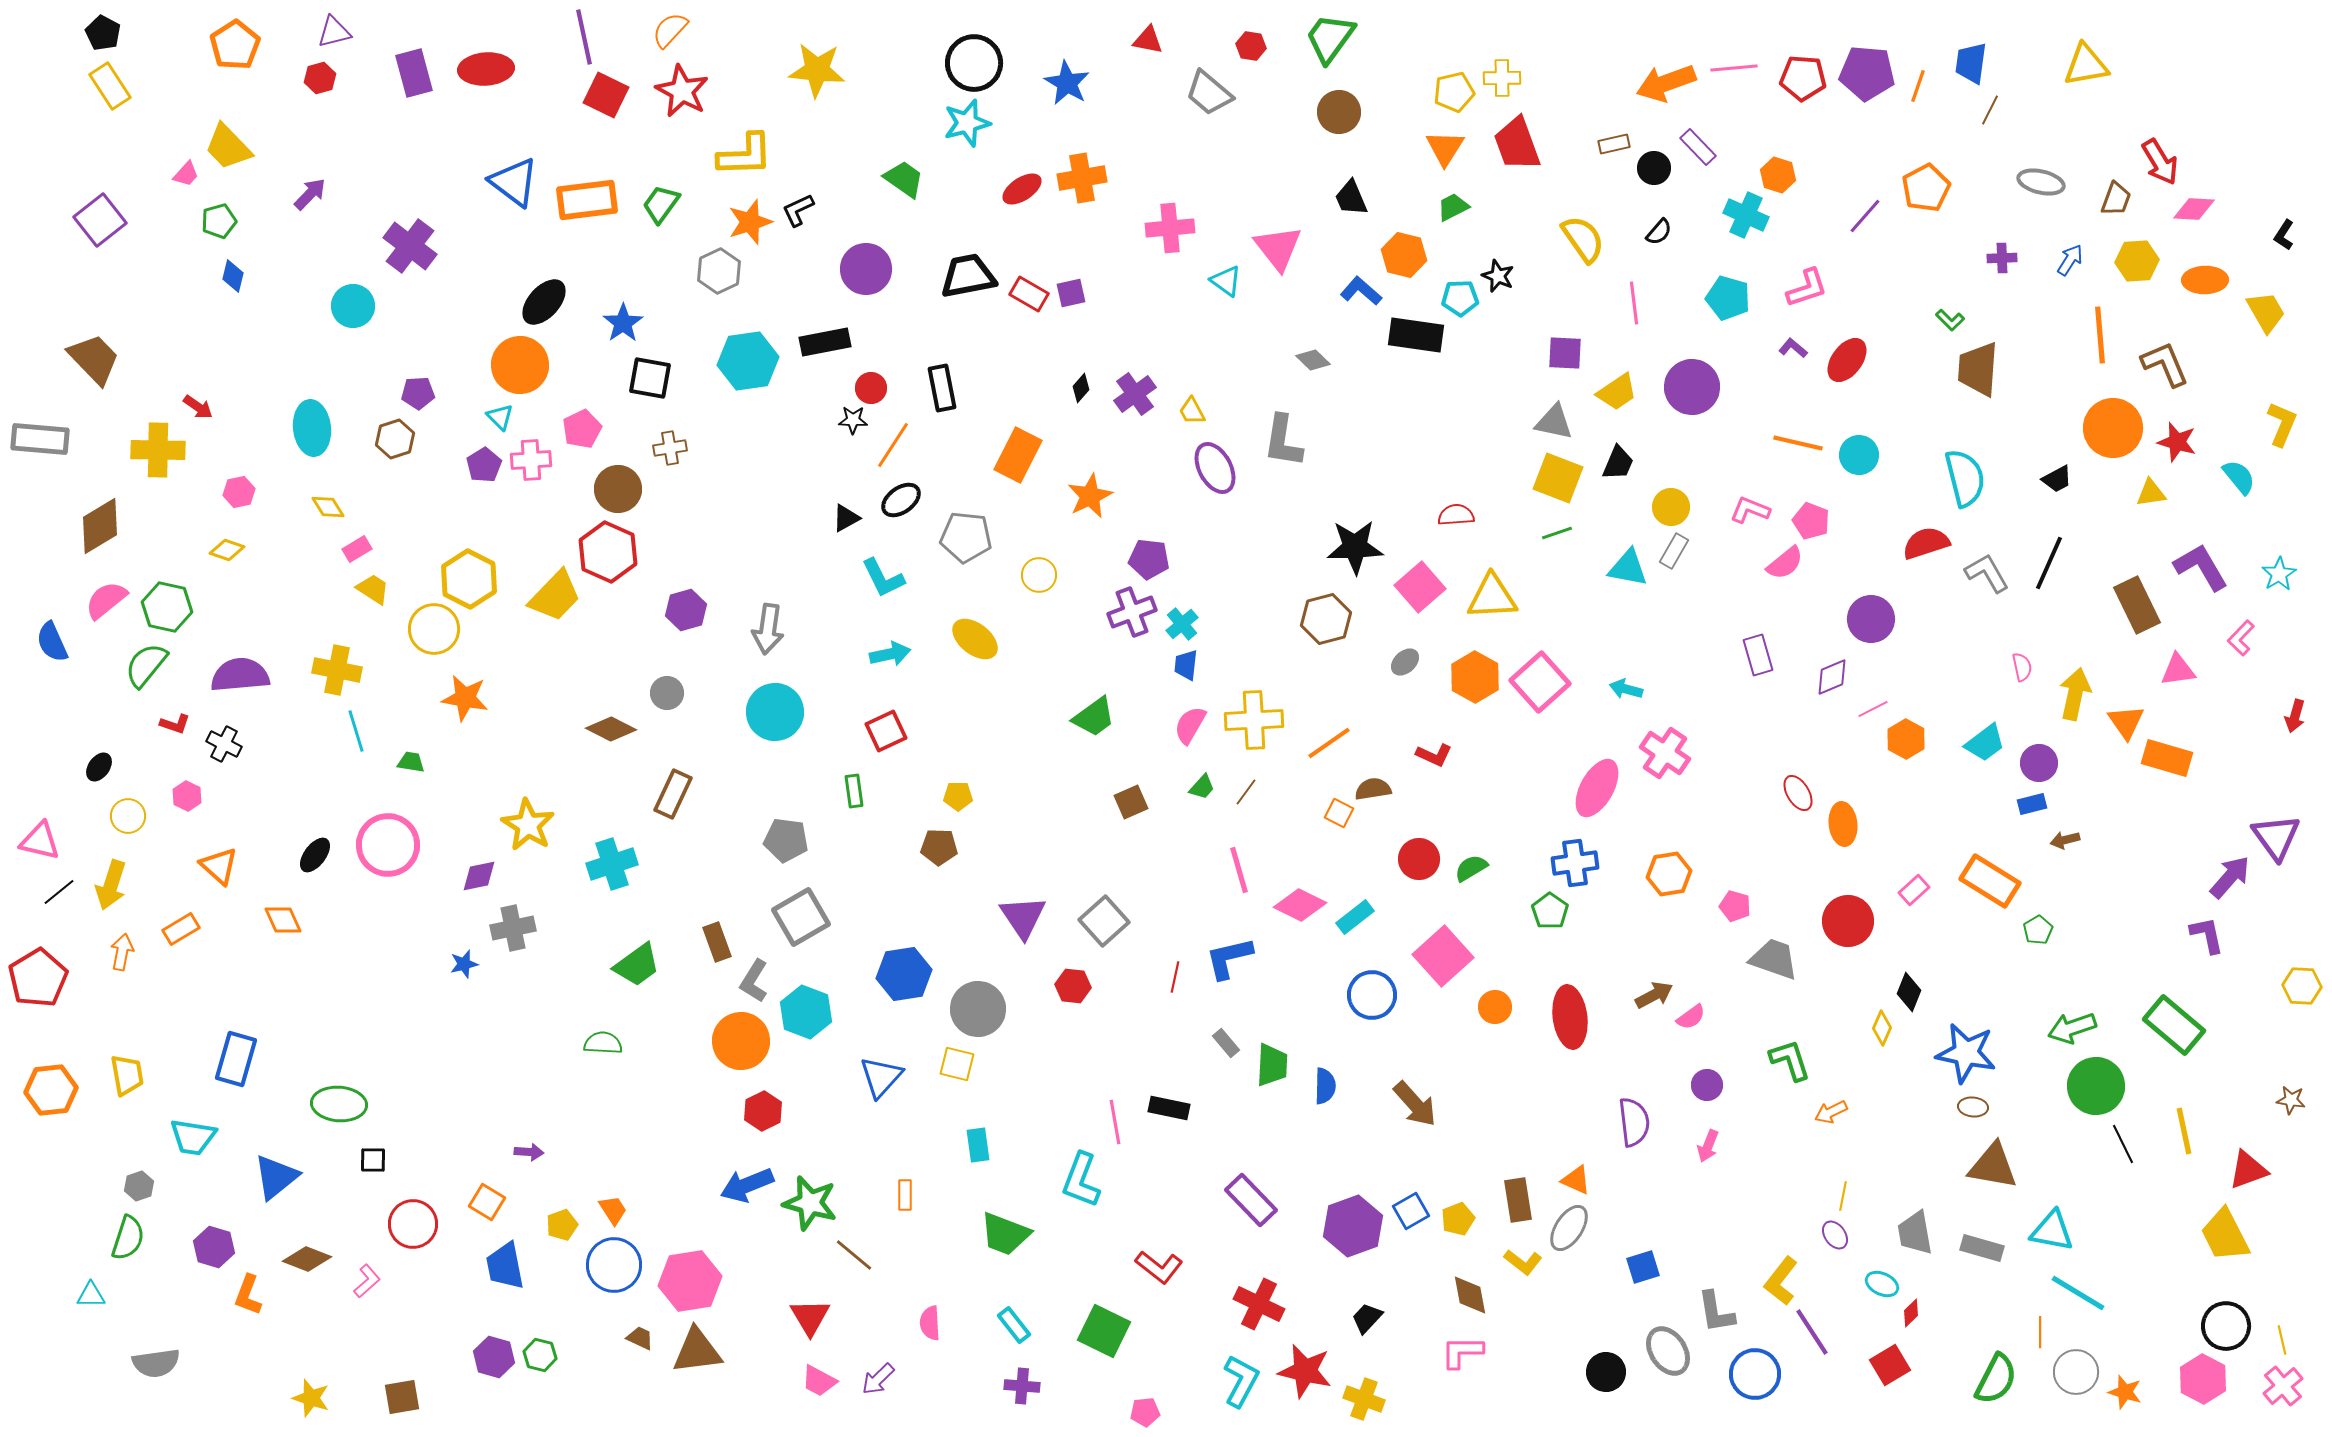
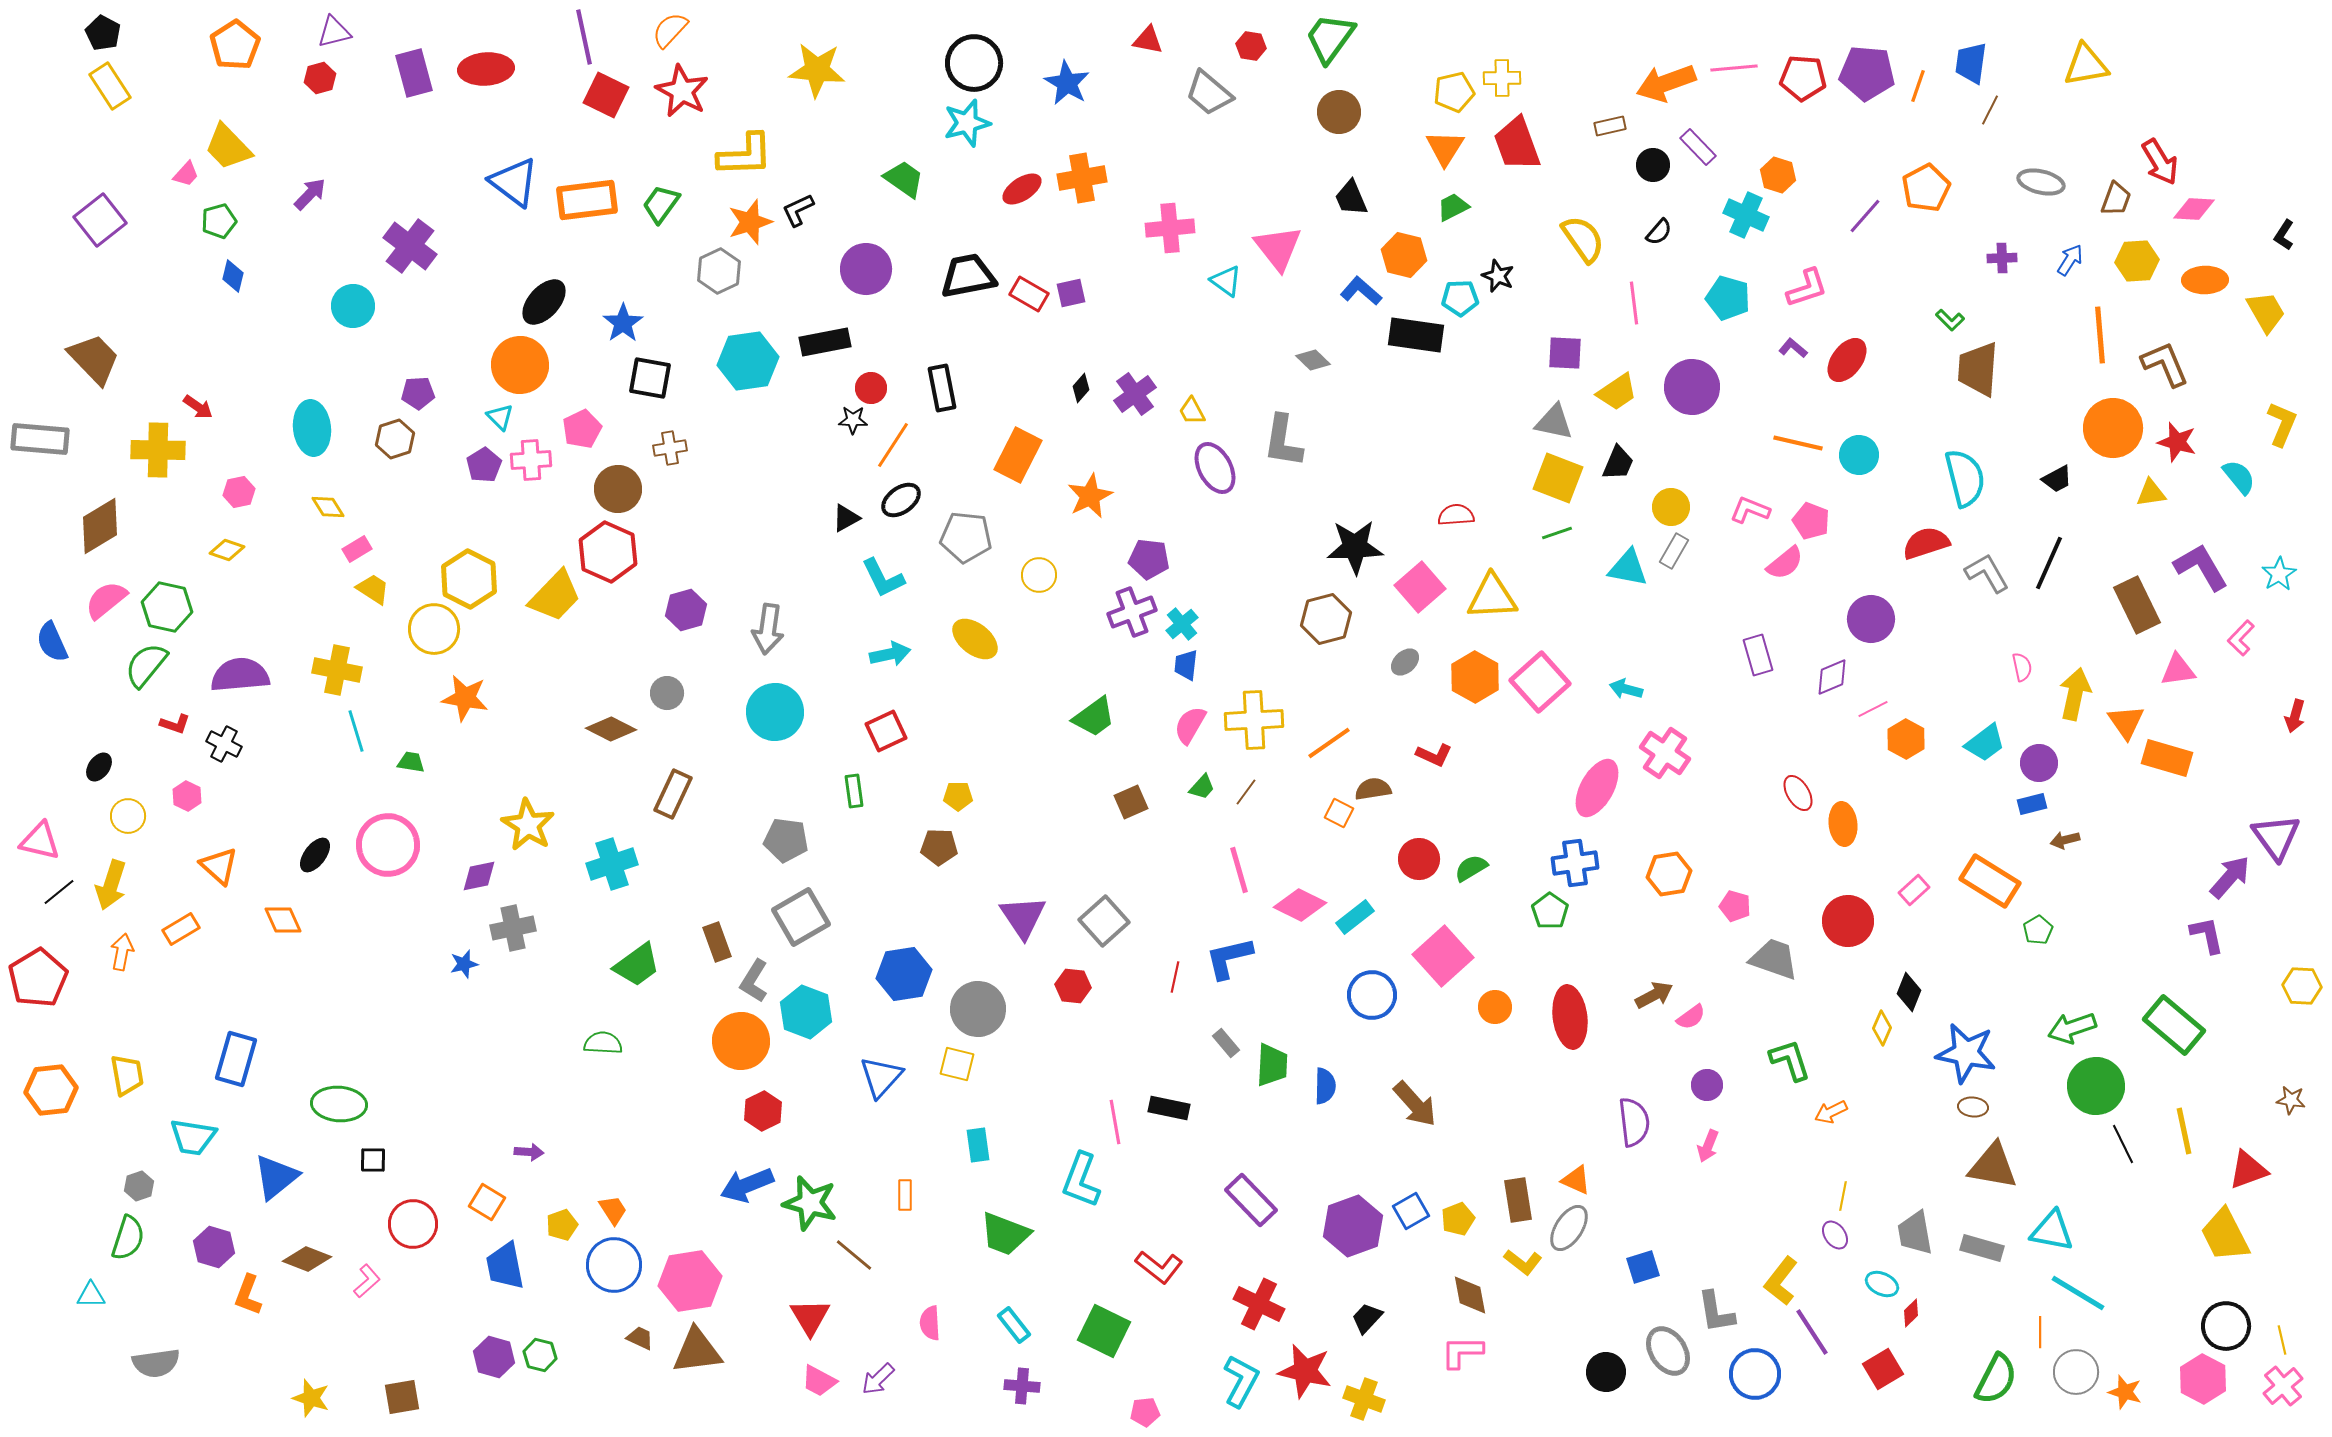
brown rectangle at (1614, 144): moved 4 px left, 18 px up
black circle at (1654, 168): moved 1 px left, 3 px up
red square at (1890, 1365): moved 7 px left, 4 px down
